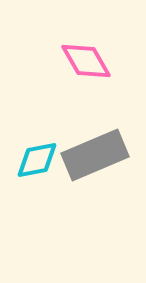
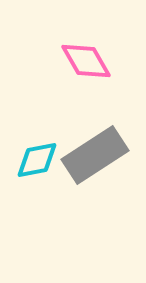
gray rectangle: rotated 10 degrees counterclockwise
